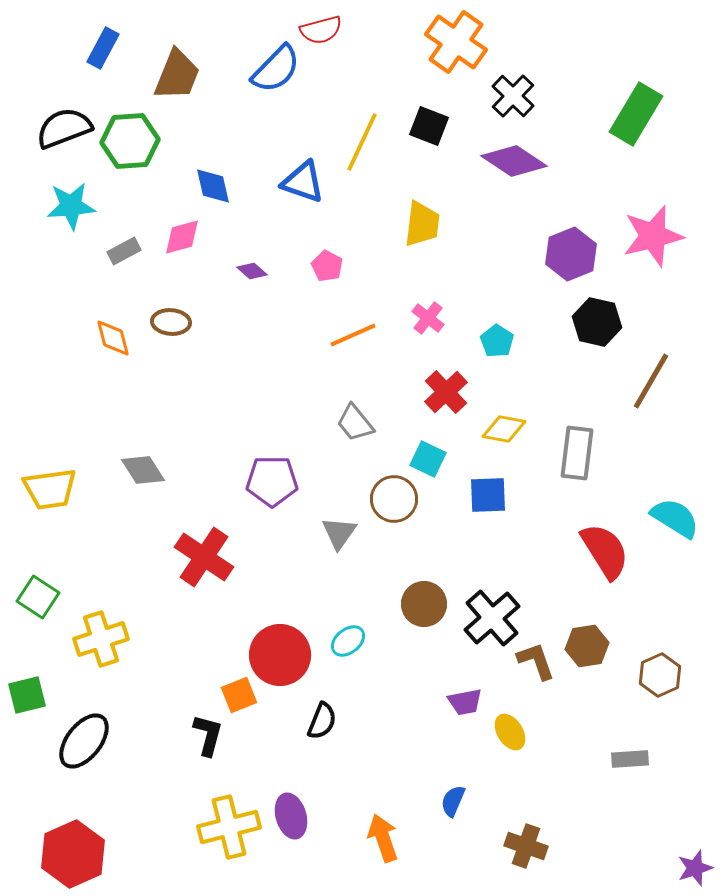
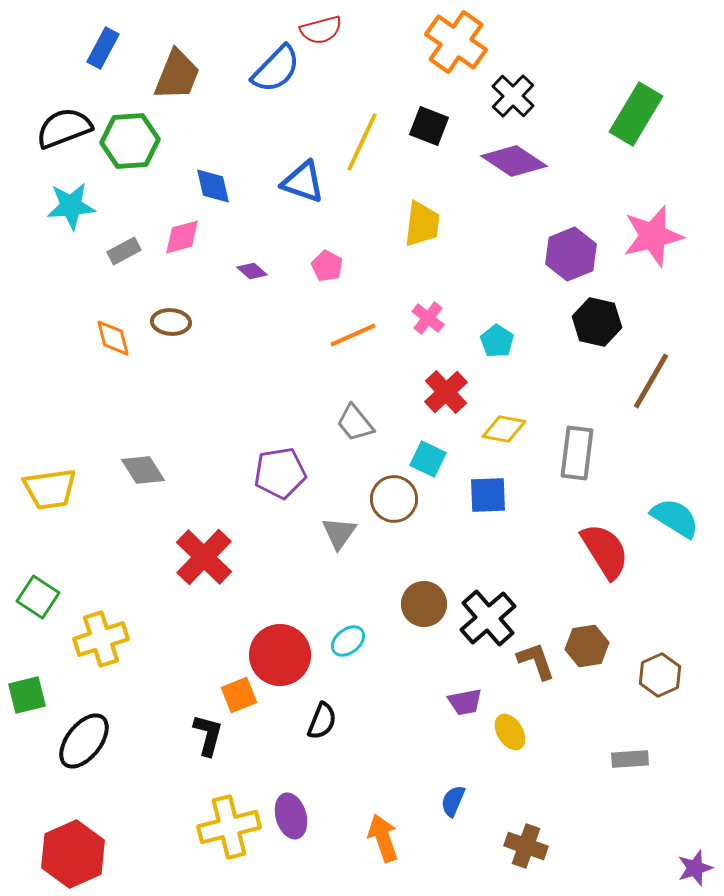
purple pentagon at (272, 481): moved 8 px right, 8 px up; rotated 9 degrees counterclockwise
red cross at (204, 557): rotated 10 degrees clockwise
black cross at (492, 618): moved 4 px left
